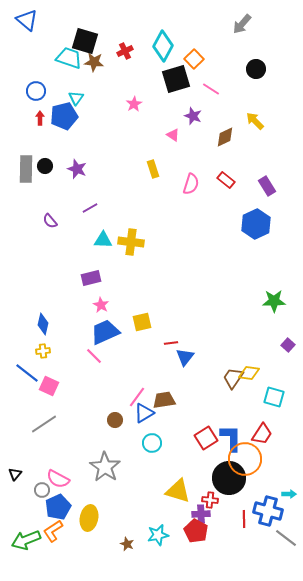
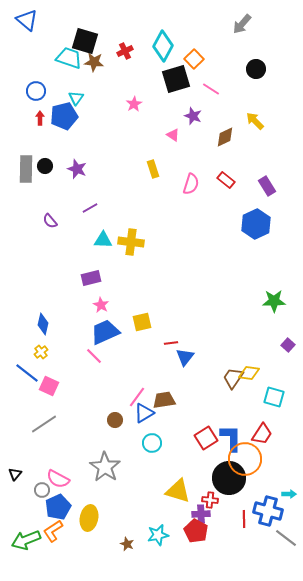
yellow cross at (43, 351): moved 2 px left, 1 px down; rotated 32 degrees counterclockwise
